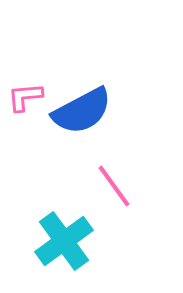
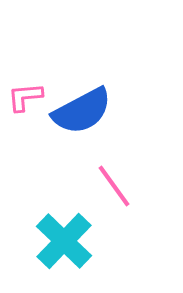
cyan cross: rotated 10 degrees counterclockwise
